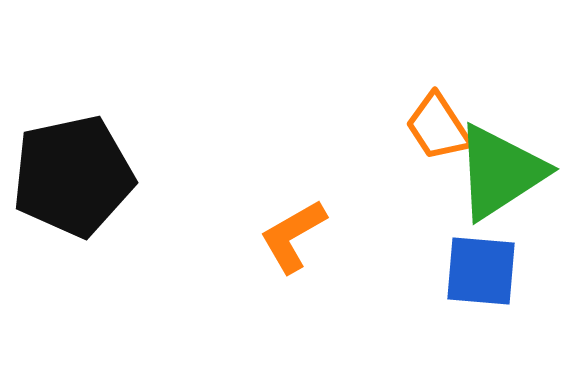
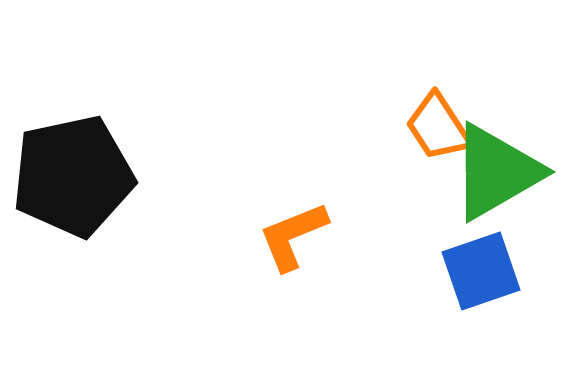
green triangle: moved 4 px left; rotated 3 degrees clockwise
orange L-shape: rotated 8 degrees clockwise
blue square: rotated 24 degrees counterclockwise
